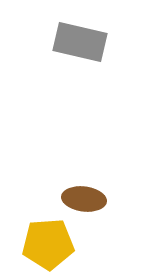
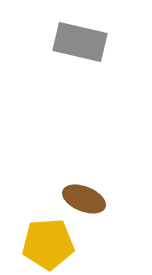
brown ellipse: rotated 15 degrees clockwise
